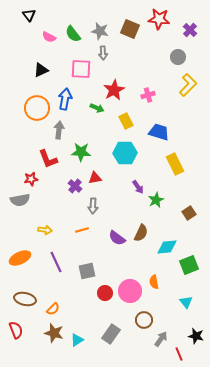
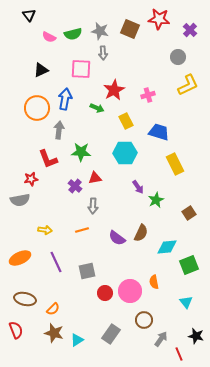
green semicircle at (73, 34): rotated 66 degrees counterclockwise
yellow L-shape at (188, 85): rotated 20 degrees clockwise
